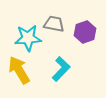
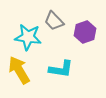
gray trapezoid: moved 3 px up; rotated 145 degrees counterclockwise
cyan star: moved 1 px up; rotated 12 degrees clockwise
cyan L-shape: rotated 55 degrees clockwise
